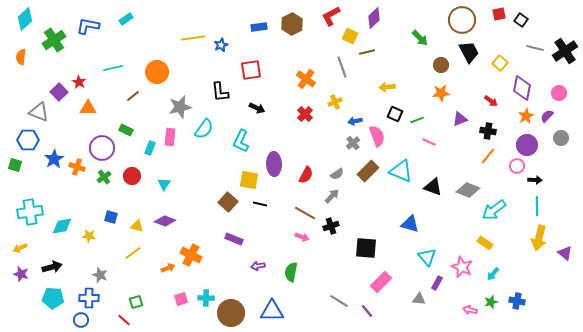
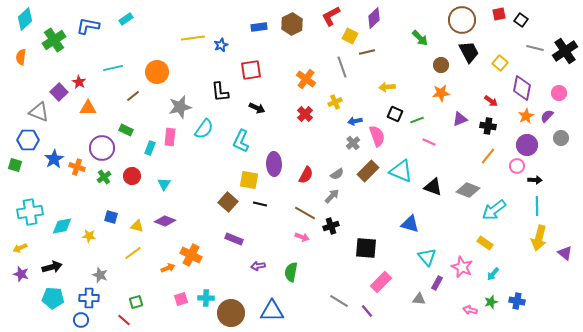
black cross at (488, 131): moved 5 px up
